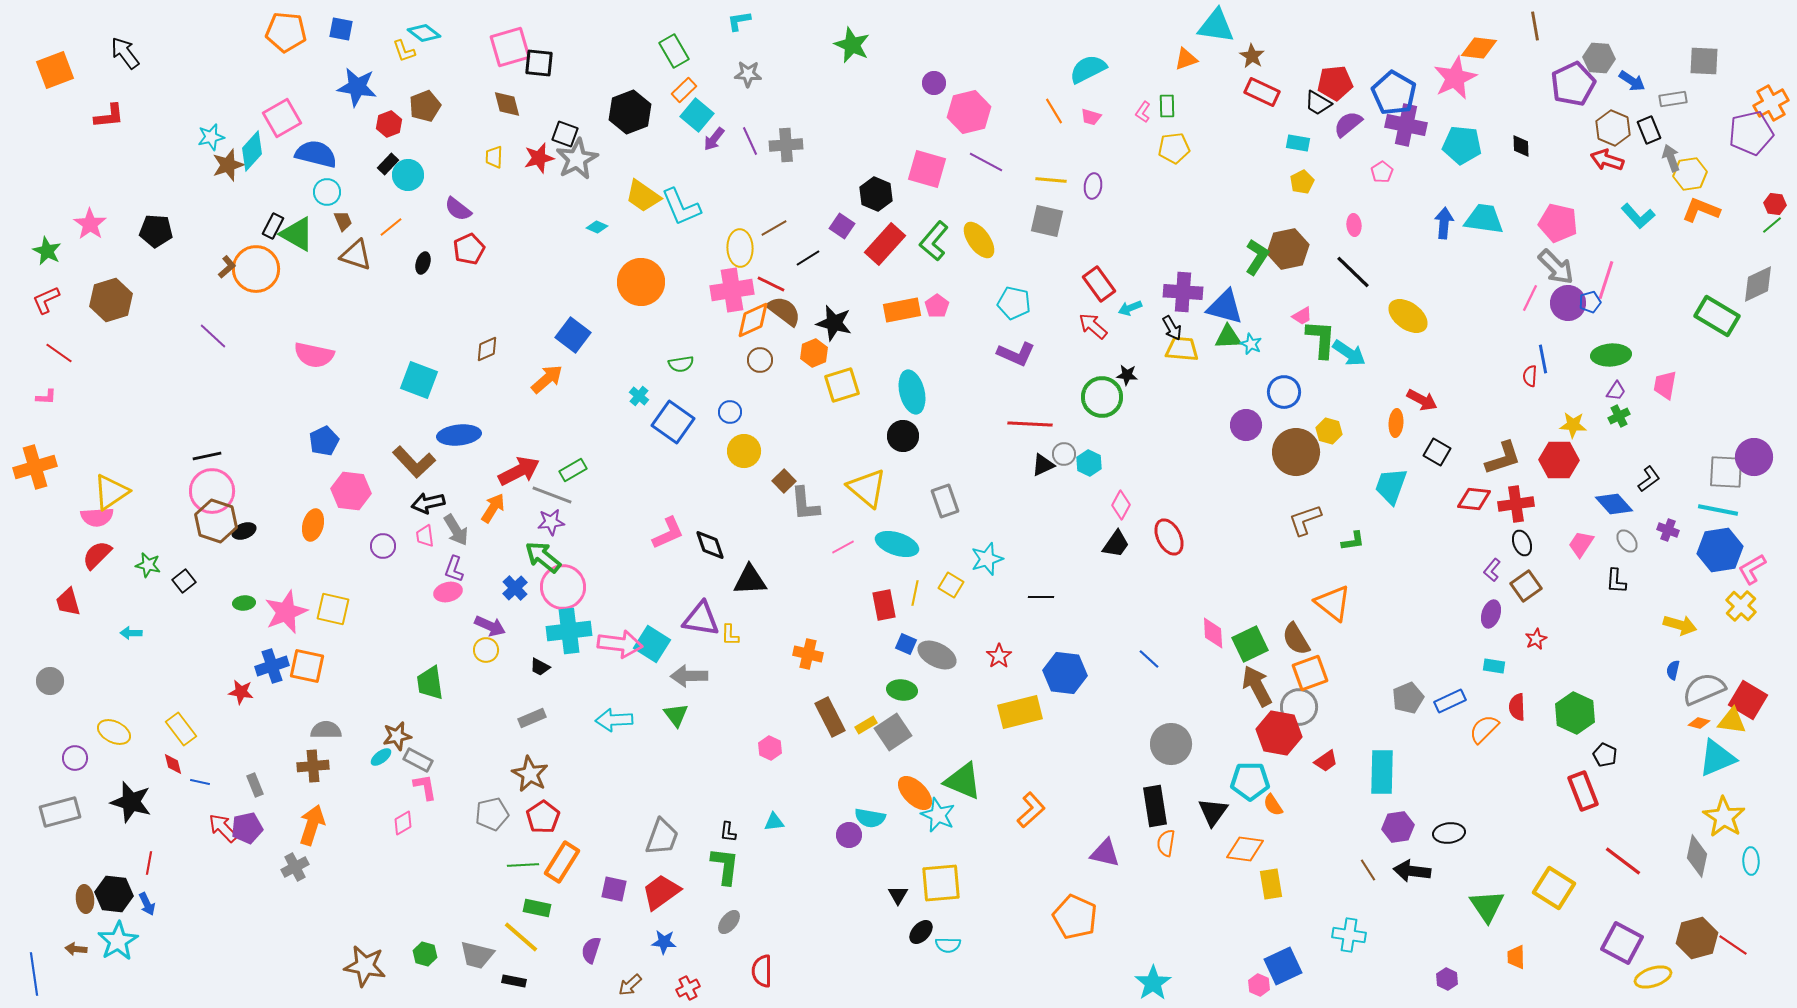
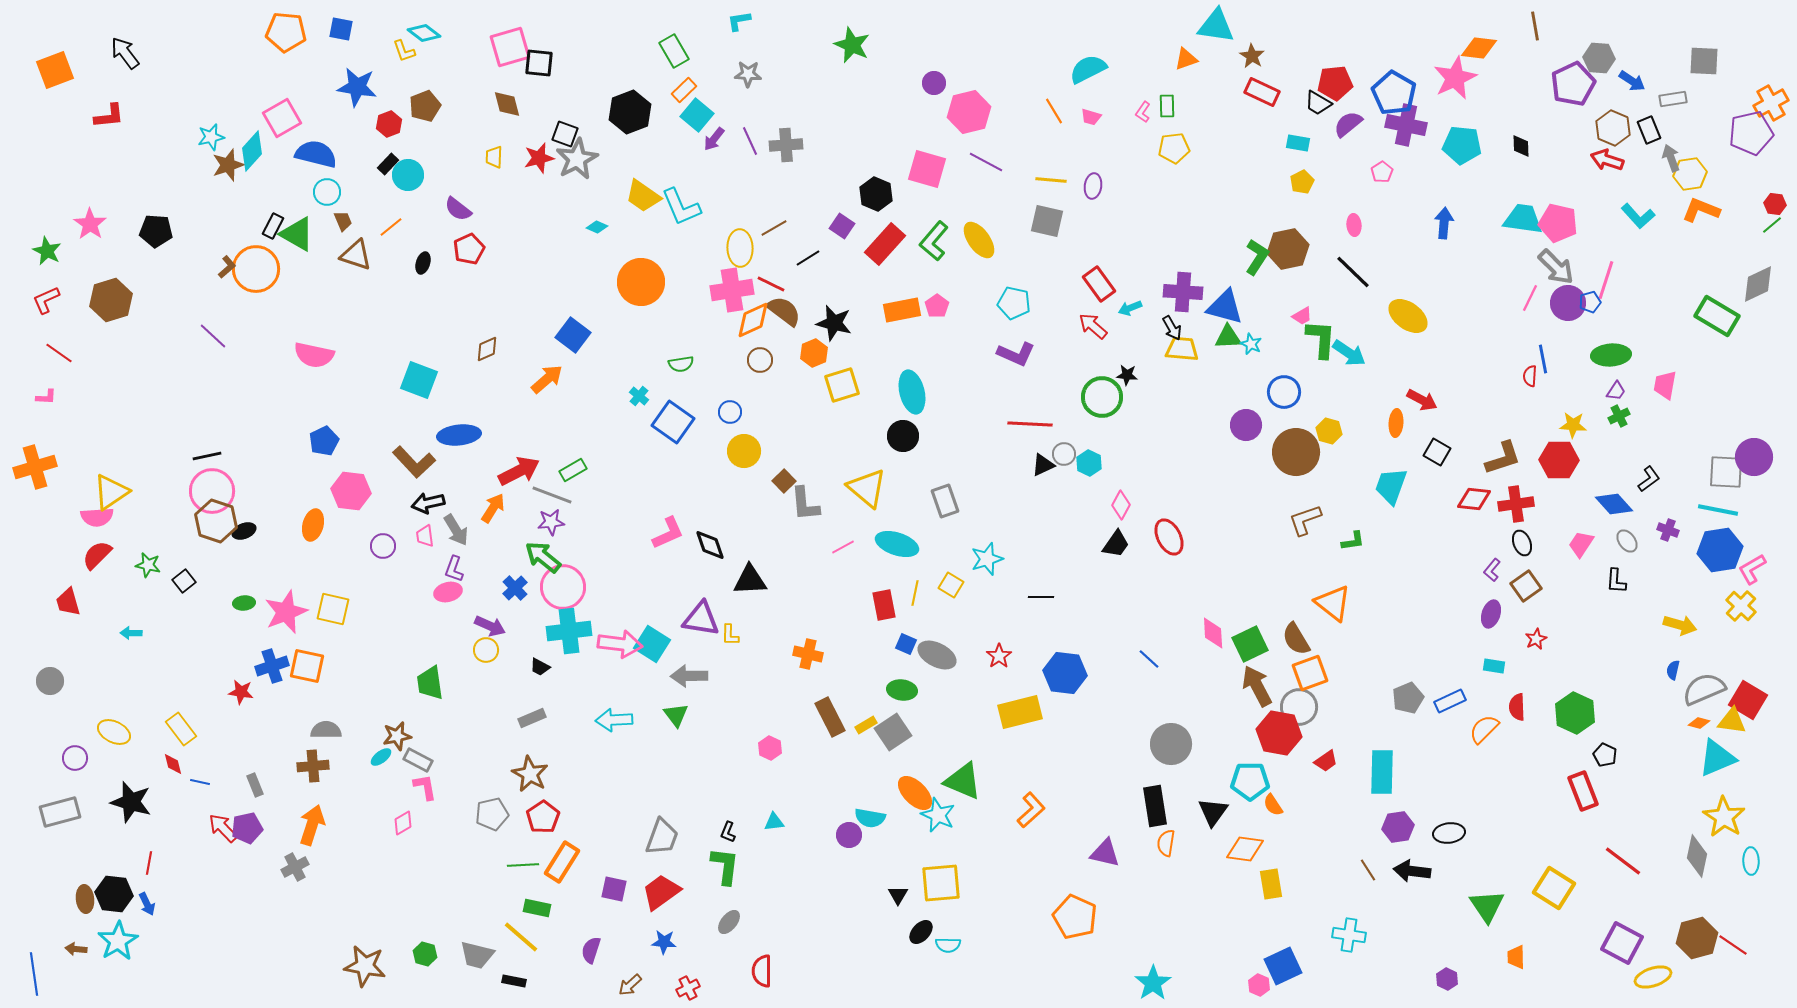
cyan trapezoid at (1484, 219): moved 39 px right
black L-shape at (728, 832): rotated 15 degrees clockwise
